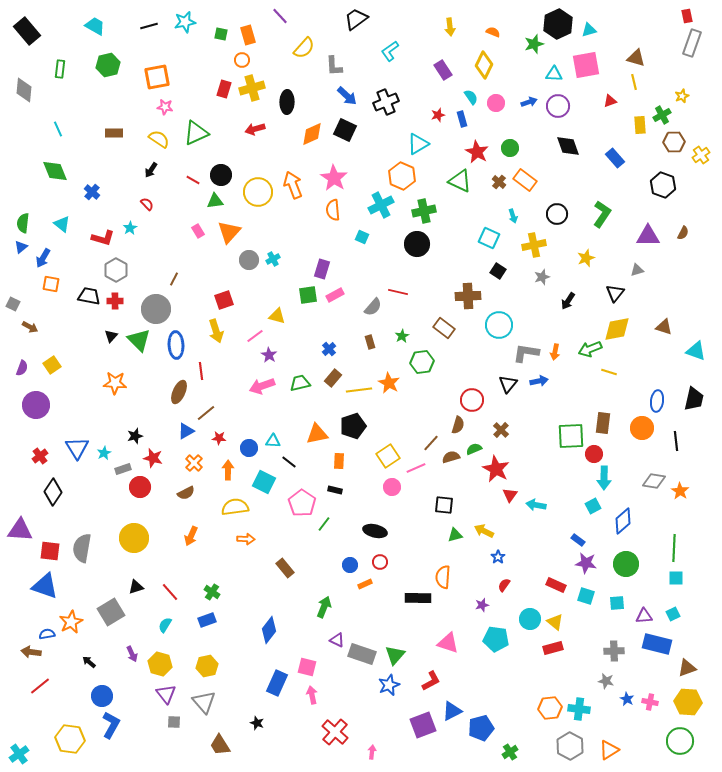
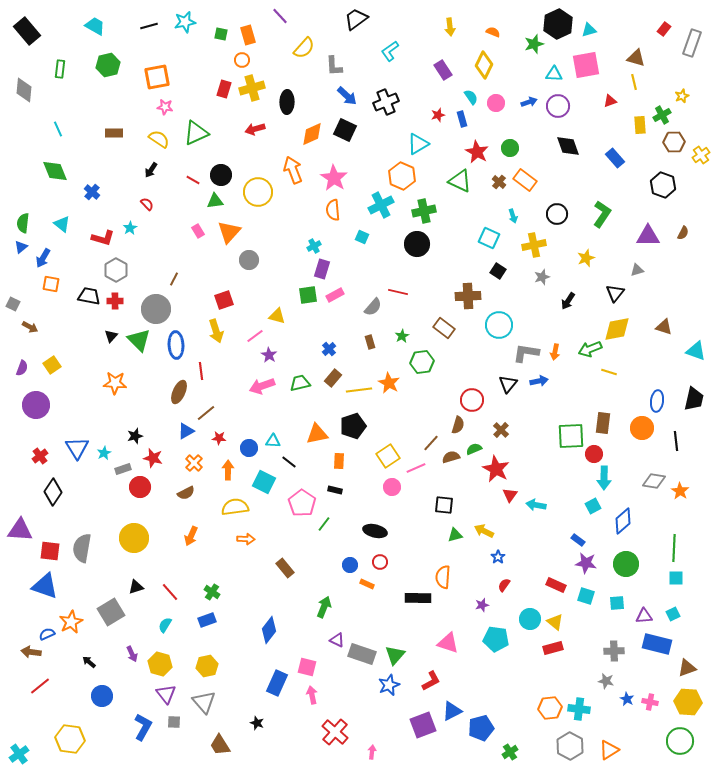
red rectangle at (687, 16): moved 23 px left, 13 px down; rotated 48 degrees clockwise
orange arrow at (293, 185): moved 15 px up
cyan cross at (273, 259): moved 41 px right, 13 px up
orange rectangle at (365, 584): moved 2 px right; rotated 48 degrees clockwise
blue semicircle at (47, 634): rotated 14 degrees counterclockwise
blue L-shape at (111, 725): moved 32 px right, 2 px down
